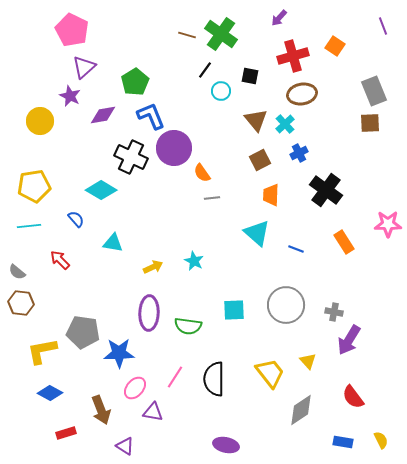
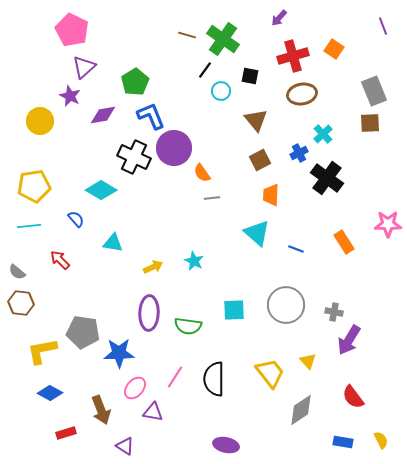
green cross at (221, 34): moved 2 px right, 5 px down
orange square at (335, 46): moved 1 px left, 3 px down
cyan cross at (285, 124): moved 38 px right, 10 px down
black cross at (131, 157): moved 3 px right
black cross at (326, 190): moved 1 px right, 12 px up
